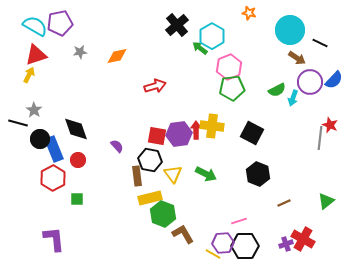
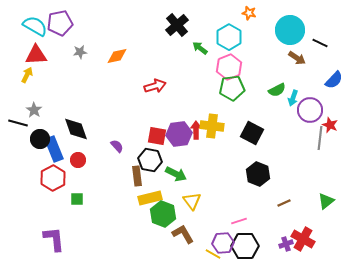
cyan hexagon at (212, 36): moved 17 px right, 1 px down
red triangle at (36, 55): rotated 15 degrees clockwise
yellow arrow at (29, 75): moved 2 px left
purple circle at (310, 82): moved 28 px down
yellow triangle at (173, 174): moved 19 px right, 27 px down
green arrow at (206, 174): moved 30 px left
